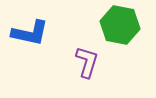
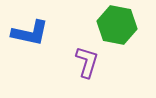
green hexagon: moved 3 px left
